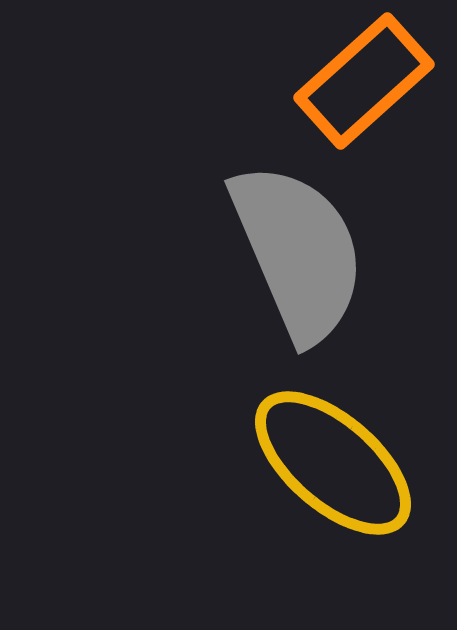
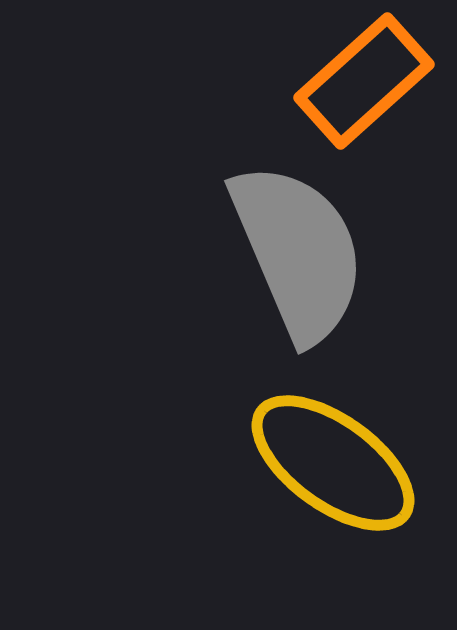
yellow ellipse: rotated 5 degrees counterclockwise
